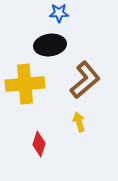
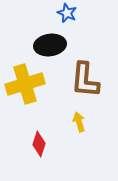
blue star: moved 8 px right; rotated 24 degrees clockwise
brown L-shape: rotated 135 degrees clockwise
yellow cross: rotated 12 degrees counterclockwise
